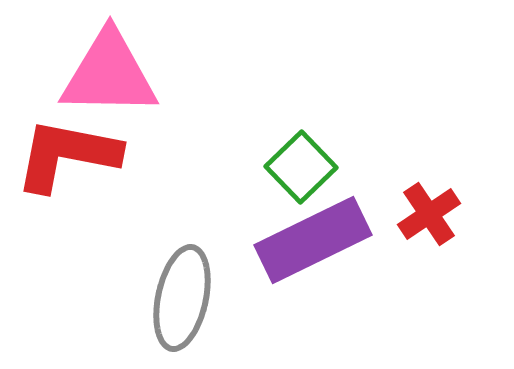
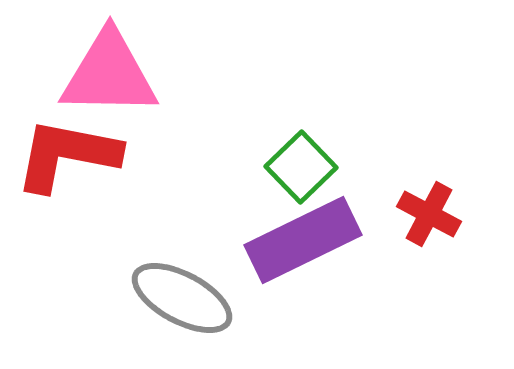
red cross: rotated 28 degrees counterclockwise
purple rectangle: moved 10 px left
gray ellipse: rotated 74 degrees counterclockwise
